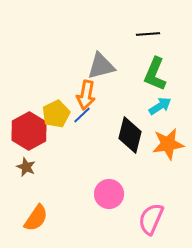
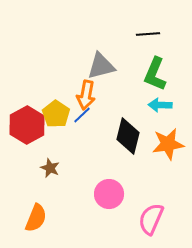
cyan arrow: moved 1 px up; rotated 145 degrees counterclockwise
yellow pentagon: rotated 12 degrees counterclockwise
red hexagon: moved 2 px left, 6 px up
black diamond: moved 2 px left, 1 px down
brown star: moved 24 px right, 1 px down
orange semicircle: rotated 12 degrees counterclockwise
